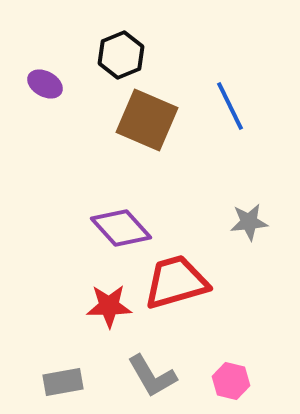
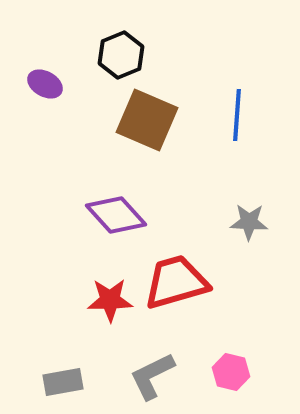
blue line: moved 7 px right, 9 px down; rotated 30 degrees clockwise
gray star: rotated 9 degrees clockwise
purple diamond: moved 5 px left, 13 px up
red star: moved 1 px right, 6 px up
gray L-shape: rotated 94 degrees clockwise
pink hexagon: moved 9 px up
